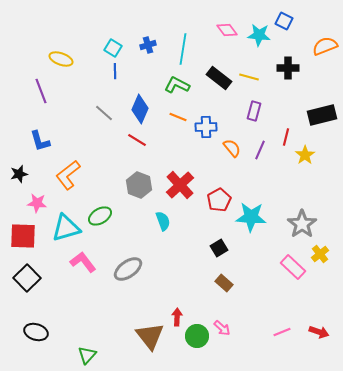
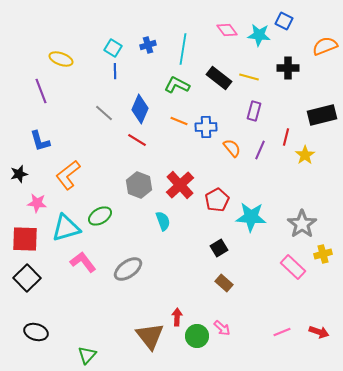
orange line at (178, 117): moved 1 px right, 4 px down
red pentagon at (219, 200): moved 2 px left
red square at (23, 236): moved 2 px right, 3 px down
yellow cross at (320, 254): moved 3 px right; rotated 24 degrees clockwise
